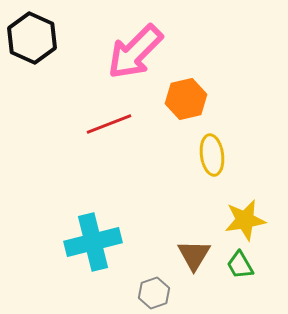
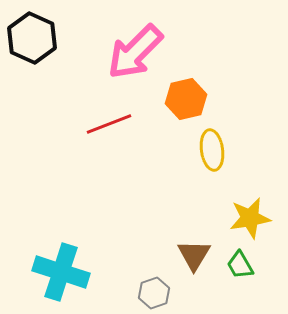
yellow ellipse: moved 5 px up
yellow star: moved 5 px right, 2 px up
cyan cross: moved 32 px left, 30 px down; rotated 32 degrees clockwise
